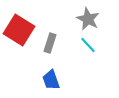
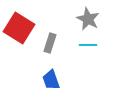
red square: moved 2 px up
cyan line: rotated 48 degrees counterclockwise
